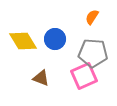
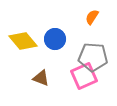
yellow diamond: rotated 8 degrees counterclockwise
gray pentagon: moved 4 px down
